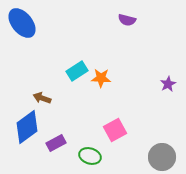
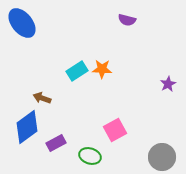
orange star: moved 1 px right, 9 px up
